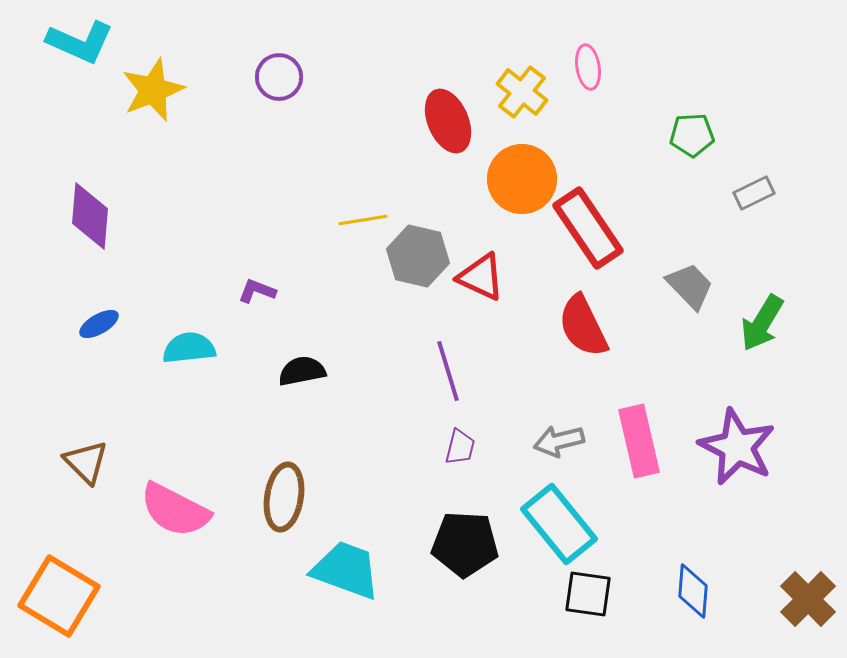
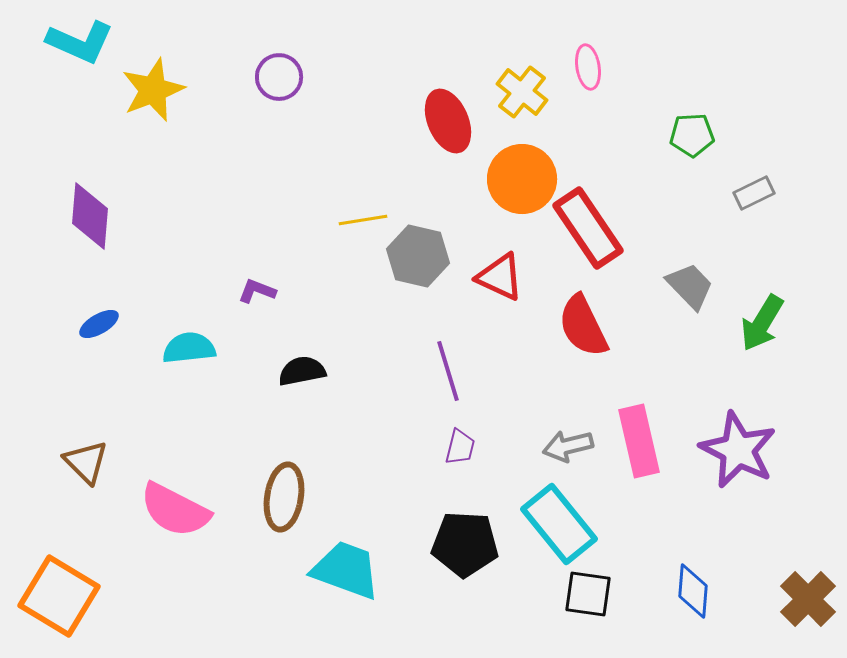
red triangle: moved 19 px right
gray arrow: moved 9 px right, 5 px down
purple star: moved 1 px right, 3 px down
